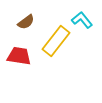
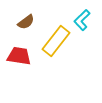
cyan L-shape: rotated 95 degrees counterclockwise
